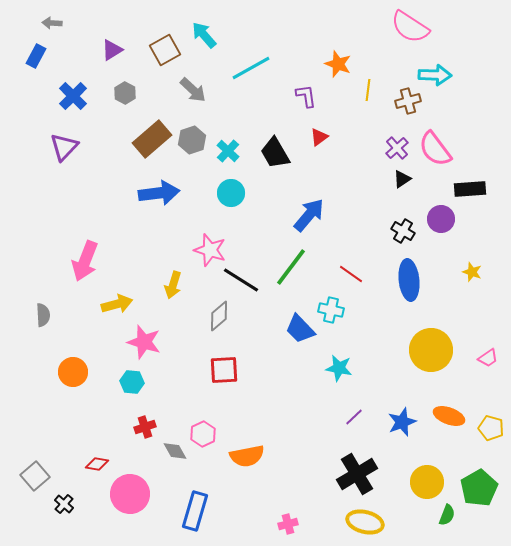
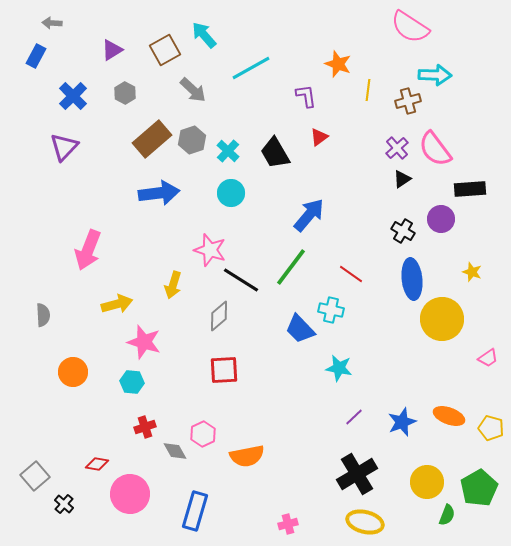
pink arrow at (85, 261): moved 3 px right, 11 px up
blue ellipse at (409, 280): moved 3 px right, 1 px up
yellow circle at (431, 350): moved 11 px right, 31 px up
